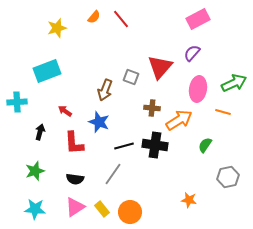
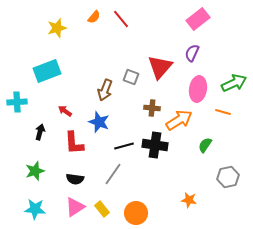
pink rectangle: rotated 10 degrees counterclockwise
purple semicircle: rotated 18 degrees counterclockwise
orange circle: moved 6 px right, 1 px down
